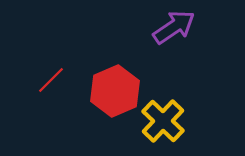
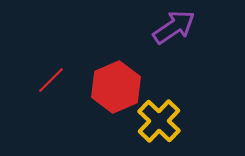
red hexagon: moved 1 px right, 4 px up
yellow cross: moved 4 px left
